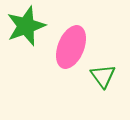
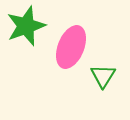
green triangle: rotated 8 degrees clockwise
